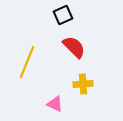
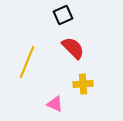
red semicircle: moved 1 px left, 1 px down
